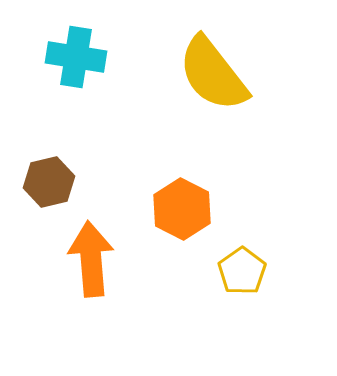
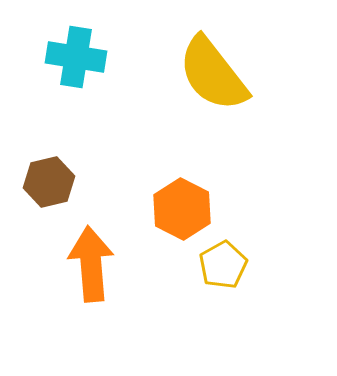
orange arrow: moved 5 px down
yellow pentagon: moved 19 px left, 6 px up; rotated 6 degrees clockwise
